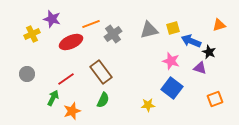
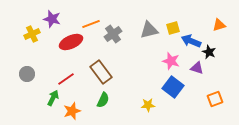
purple triangle: moved 3 px left
blue square: moved 1 px right, 1 px up
